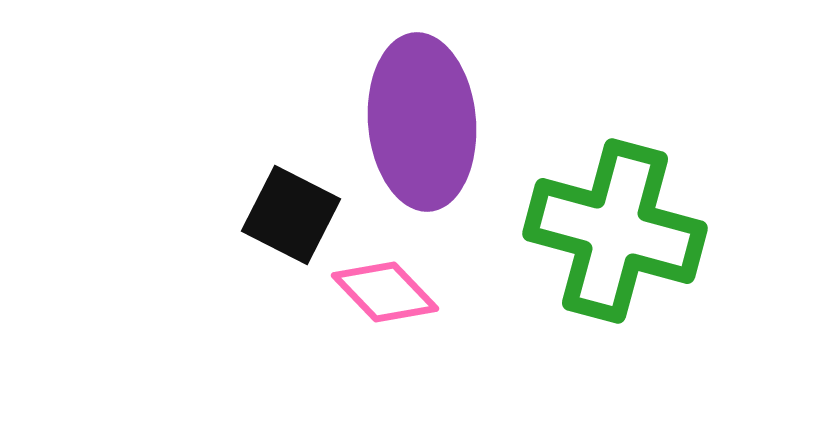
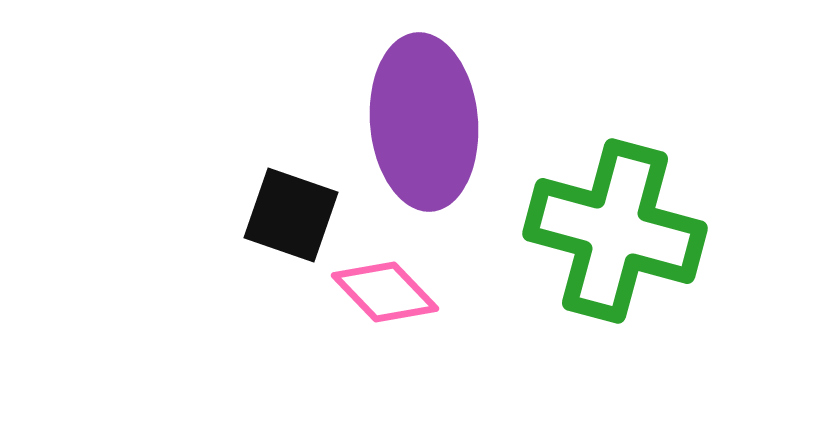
purple ellipse: moved 2 px right
black square: rotated 8 degrees counterclockwise
